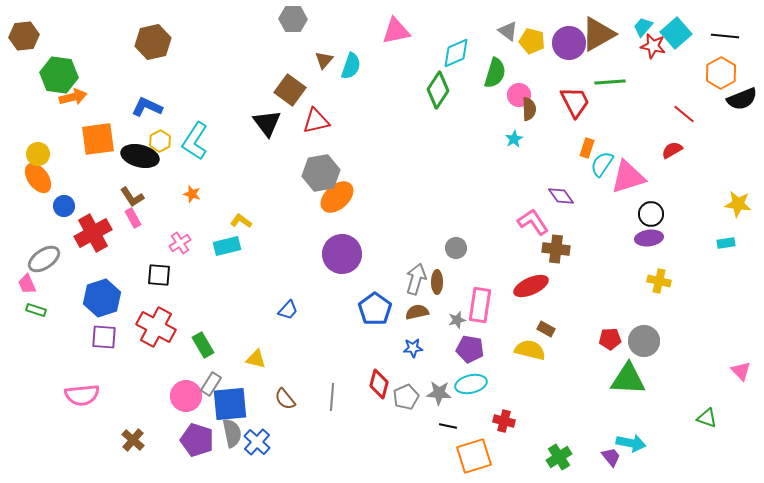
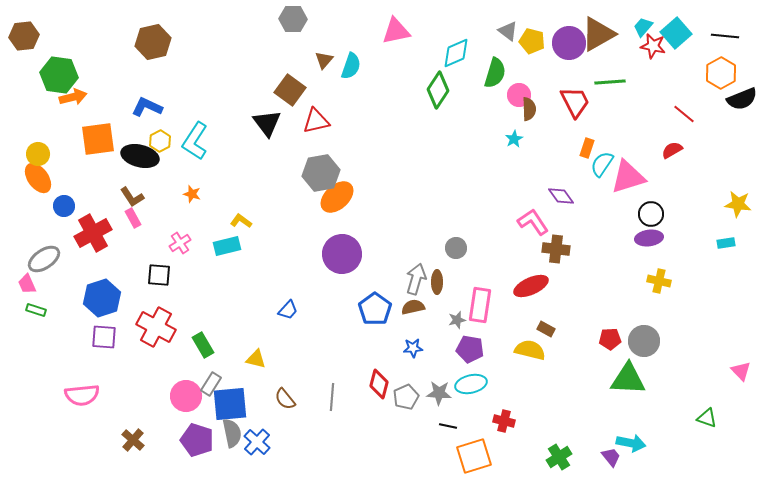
brown semicircle at (417, 312): moved 4 px left, 5 px up
